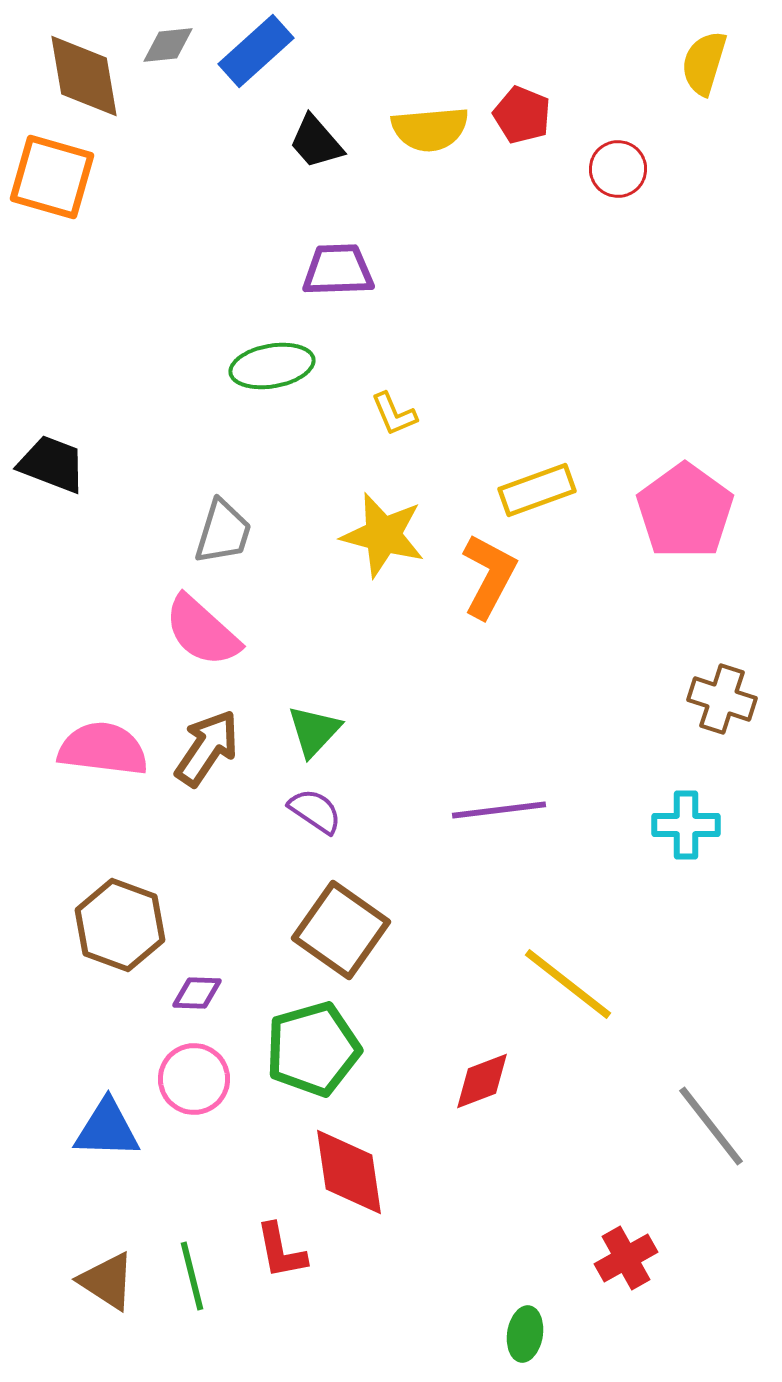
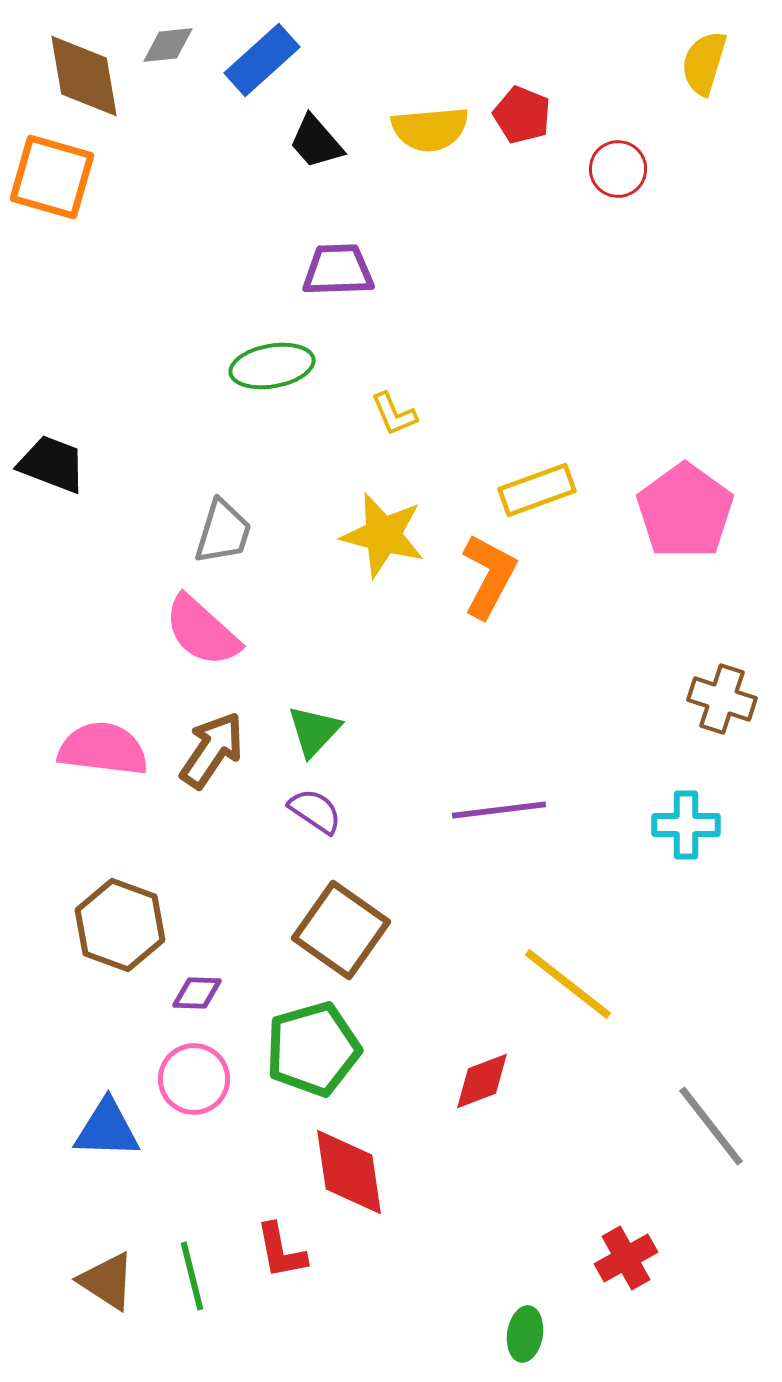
blue rectangle at (256, 51): moved 6 px right, 9 px down
brown arrow at (207, 748): moved 5 px right, 2 px down
